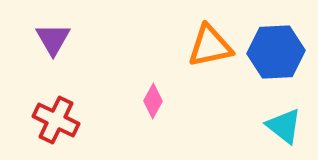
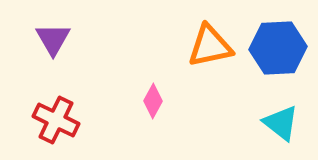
blue hexagon: moved 2 px right, 4 px up
cyan triangle: moved 3 px left, 3 px up
